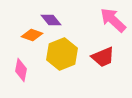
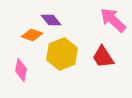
red trapezoid: rotated 80 degrees clockwise
